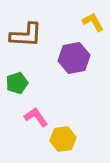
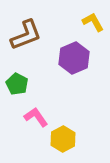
brown L-shape: rotated 24 degrees counterclockwise
purple hexagon: rotated 12 degrees counterclockwise
green pentagon: moved 1 px down; rotated 25 degrees counterclockwise
yellow hexagon: rotated 20 degrees counterclockwise
